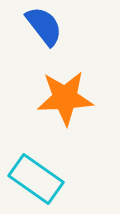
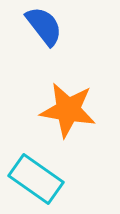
orange star: moved 3 px right, 12 px down; rotated 12 degrees clockwise
